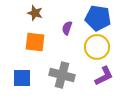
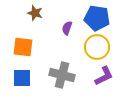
blue pentagon: moved 1 px left
orange square: moved 12 px left, 5 px down
